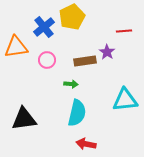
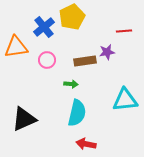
purple star: rotated 28 degrees clockwise
black triangle: rotated 16 degrees counterclockwise
